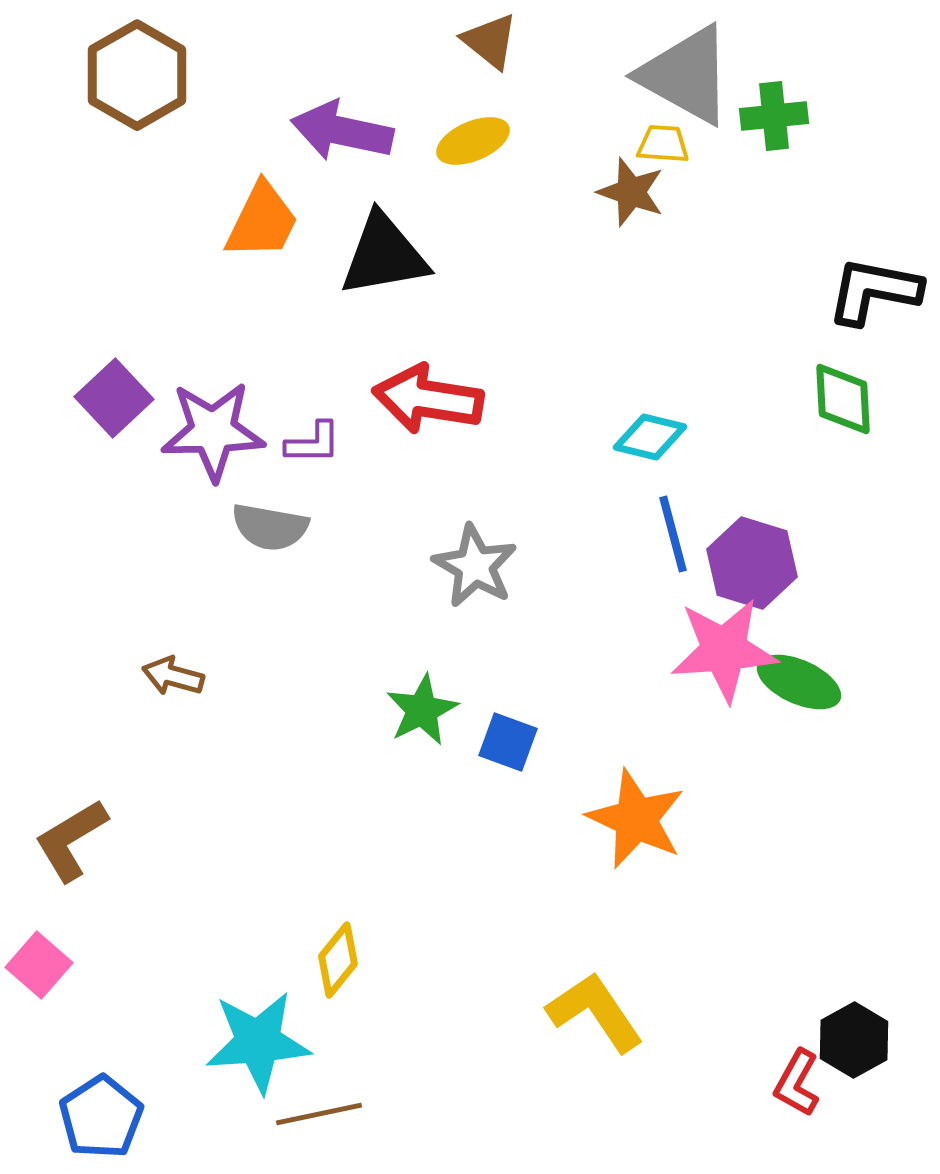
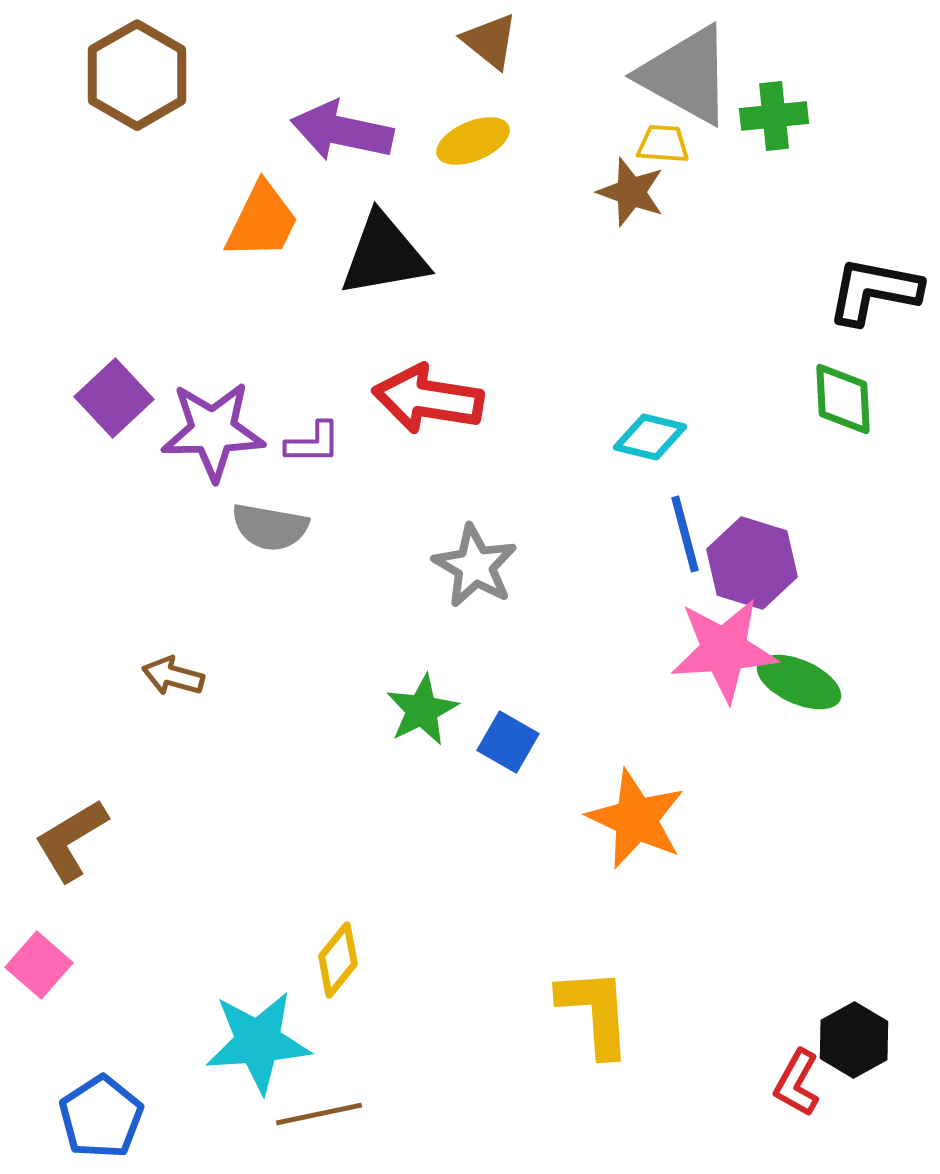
blue line: moved 12 px right
blue square: rotated 10 degrees clockwise
yellow L-shape: rotated 30 degrees clockwise
